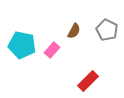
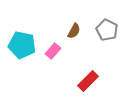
pink rectangle: moved 1 px right, 1 px down
